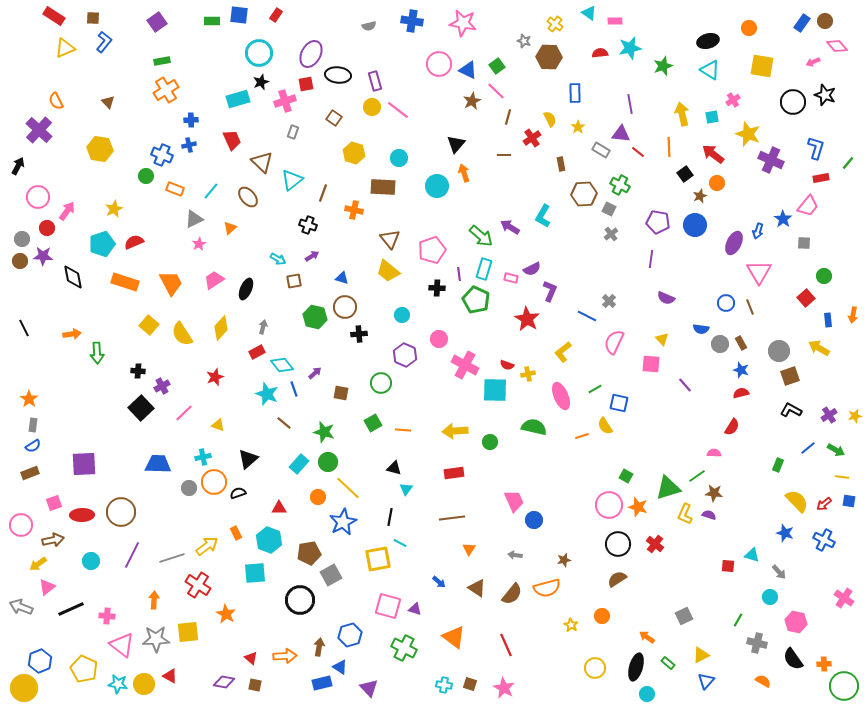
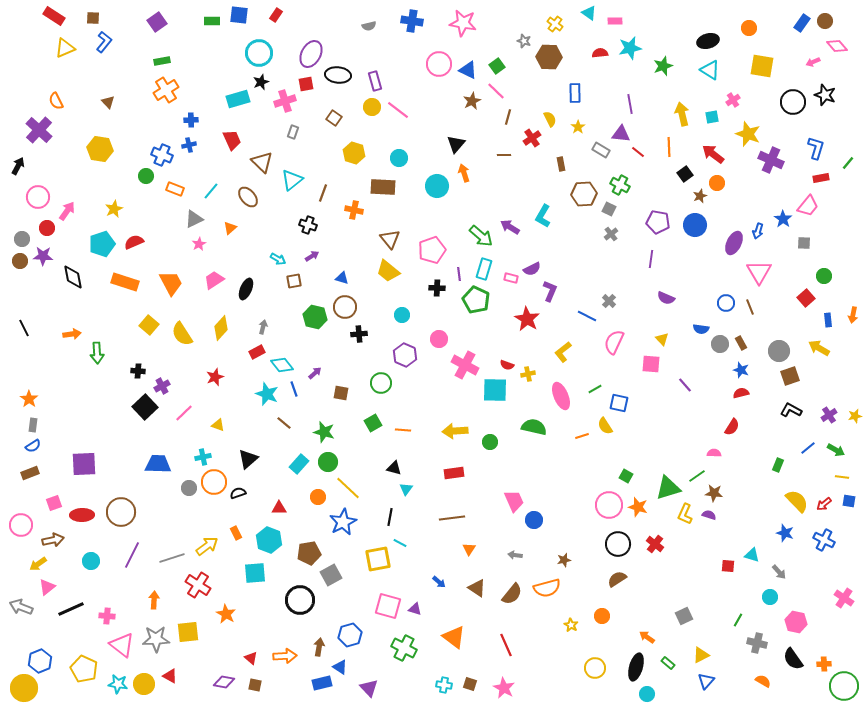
black square at (141, 408): moved 4 px right, 1 px up
